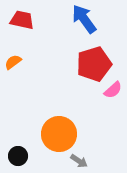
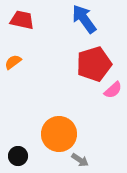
gray arrow: moved 1 px right, 1 px up
